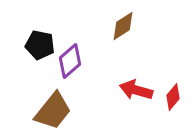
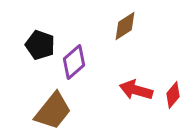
brown diamond: moved 2 px right
black pentagon: rotated 8 degrees clockwise
purple diamond: moved 4 px right, 1 px down
red diamond: moved 2 px up
